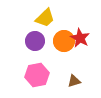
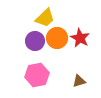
orange circle: moved 7 px left, 3 px up
brown triangle: moved 5 px right
